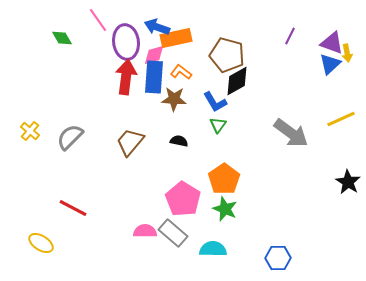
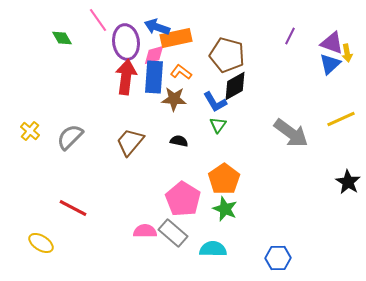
black diamond: moved 2 px left, 5 px down
